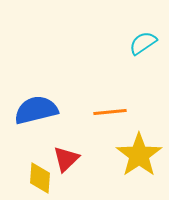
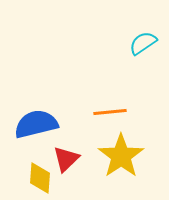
blue semicircle: moved 14 px down
yellow star: moved 18 px left, 1 px down
